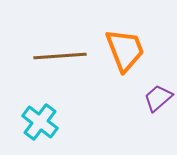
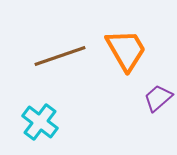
orange trapezoid: moved 1 px right; rotated 9 degrees counterclockwise
brown line: rotated 15 degrees counterclockwise
